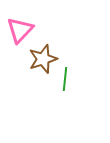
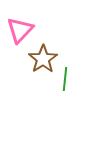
brown star: rotated 16 degrees counterclockwise
